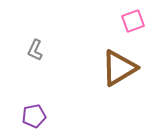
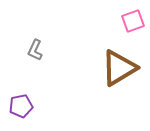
purple pentagon: moved 13 px left, 10 px up
